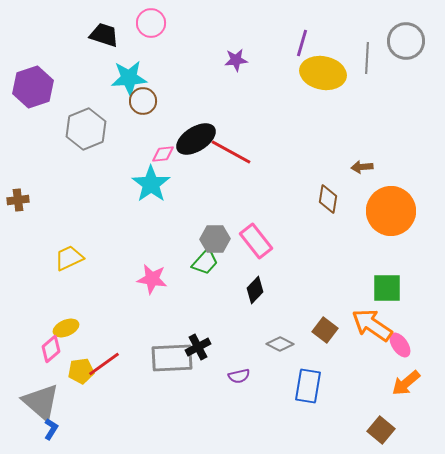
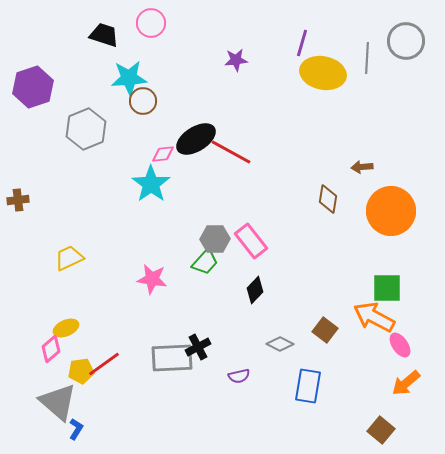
pink rectangle at (256, 241): moved 5 px left
orange arrow at (372, 325): moved 2 px right, 8 px up; rotated 6 degrees counterclockwise
gray triangle at (41, 402): moved 17 px right
blue L-shape at (51, 429): moved 25 px right
